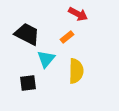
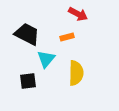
orange rectangle: rotated 24 degrees clockwise
yellow semicircle: moved 2 px down
black square: moved 2 px up
